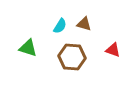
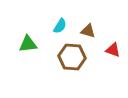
brown triangle: moved 4 px right, 7 px down
green triangle: moved 4 px up; rotated 24 degrees counterclockwise
